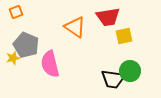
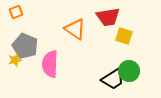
orange triangle: moved 2 px down
yellow square: rotated 30 degrees clockwise
gray pentagon: moved 1 px left, 1 px down
yellow star: moved 2 px right, 2 px down
pink semicircle: rotated 16 degrees clockwise
green circle: moved 1 px left
black trapezoid: rotated 40 degrees counterclockwise
